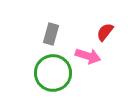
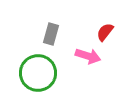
green circle: moved 15 px left
